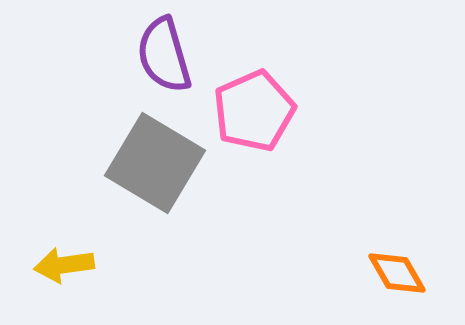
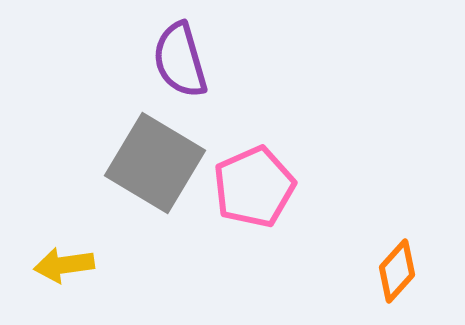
purple semicircle: moved 16 px right, 5 px down
pink pentagon: moved 76 px down
orange diamond: moved 2 px up; rotated 72 degrees clockwise
